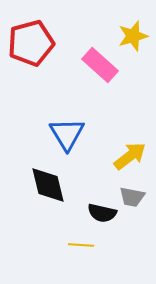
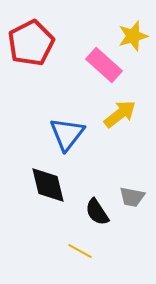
red pentagon: rotated 12 degrees counterclockwise
pink rectangle: moved 4 px right
blue triangle: rotated 9 degrees clockwise
yellow arrow: moved 10 px left, 42 px up
black semicircle: moved 5 px left, 1 px up; rotated 44 degrees clockwise
yellow line: moved 1 px left, 6 px down; rotated 25 degrees clockwise
